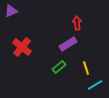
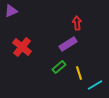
yellow line: moved 7 px left, 5 px down
